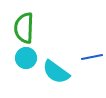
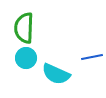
cyan semicircle: moved 2 px down; rotated 12 degrees counterclockwise
